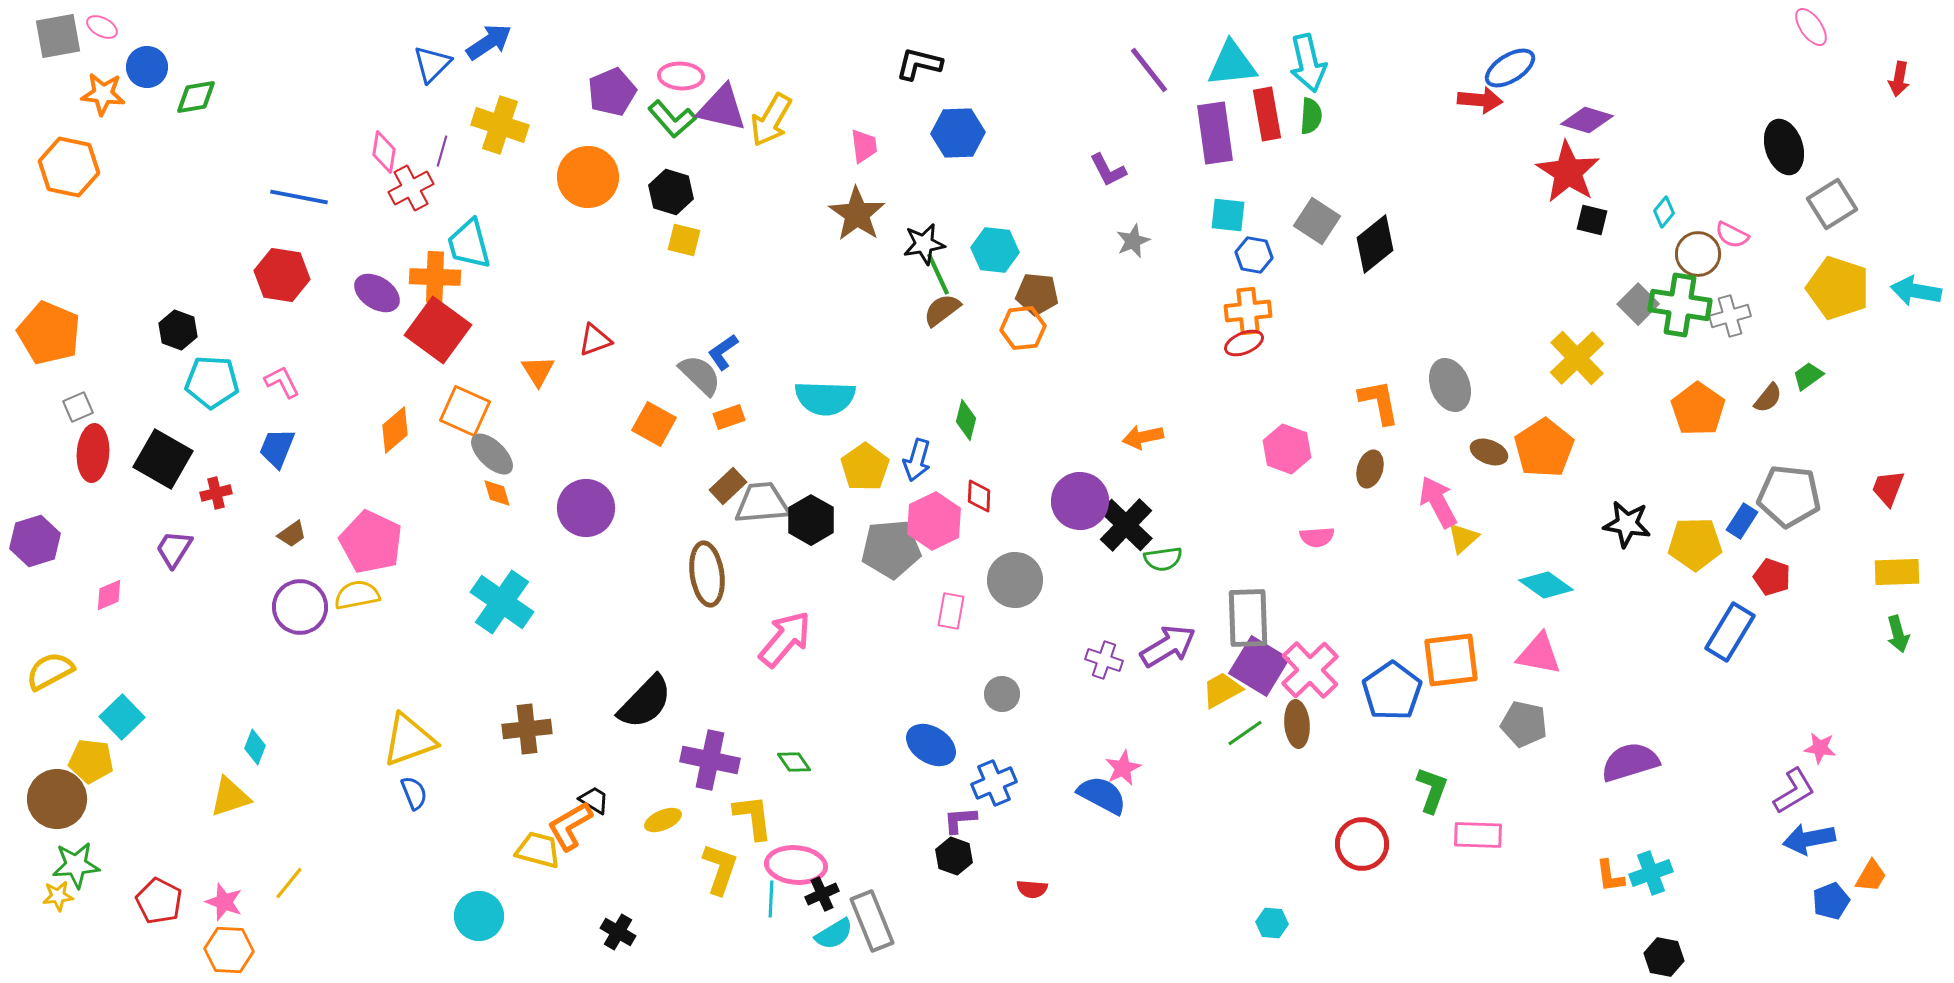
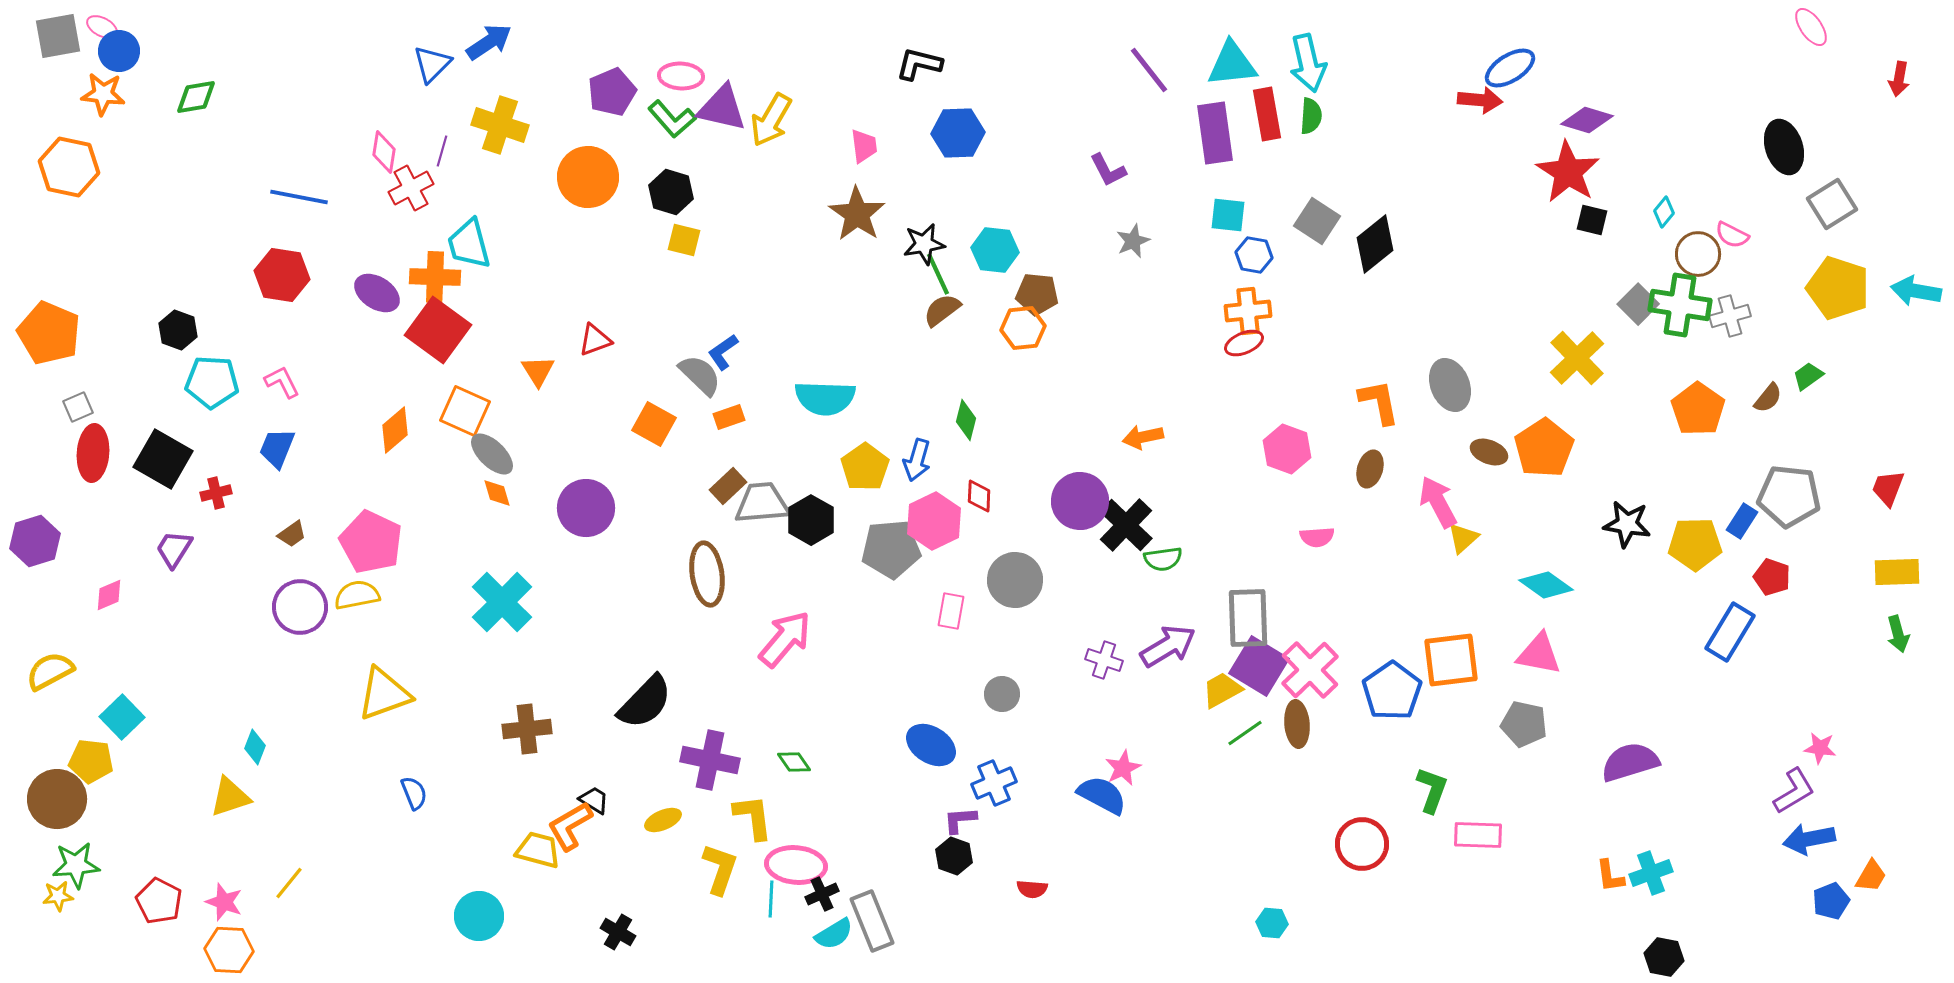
blue circle at (147, 67): moved 28 px left, 16 px up
cyan cross at (502, 602): rotated 10 degrees clockwise
yellow triangle at (409, 740): moved 25 px left, 46 px up
